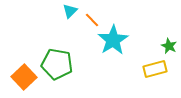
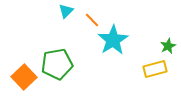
cyan triangle: moved 4 px left
green star: moved 1 px left; rotated 21 degrees clockwise
green pentagon: rotated 20 degrees counterclockwise
